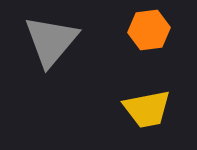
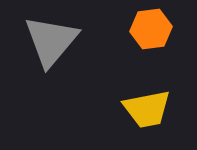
orange hexagon: moved 2 px right, 1 px up
